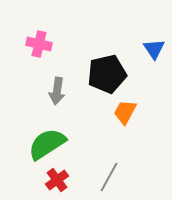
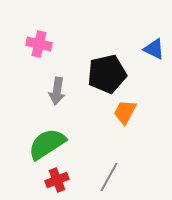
blue triangle: rotated 30 degrees counterclockwise
red cross: rotated 15 degrees clockwise
